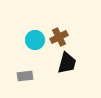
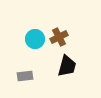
cyan circle: moved 1 px up
black trapezoid: moved 3 px down
